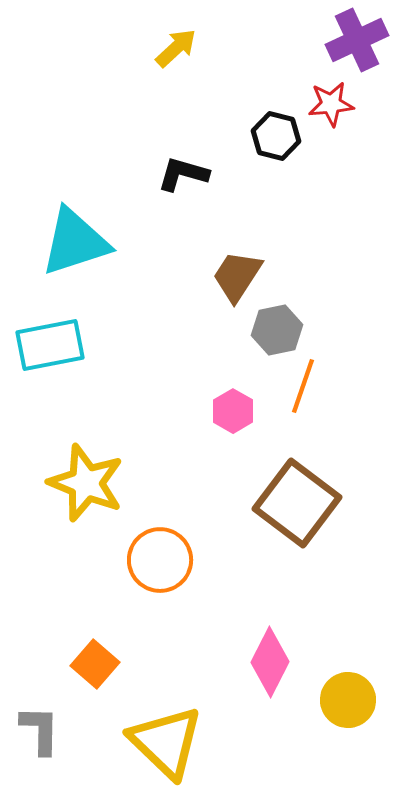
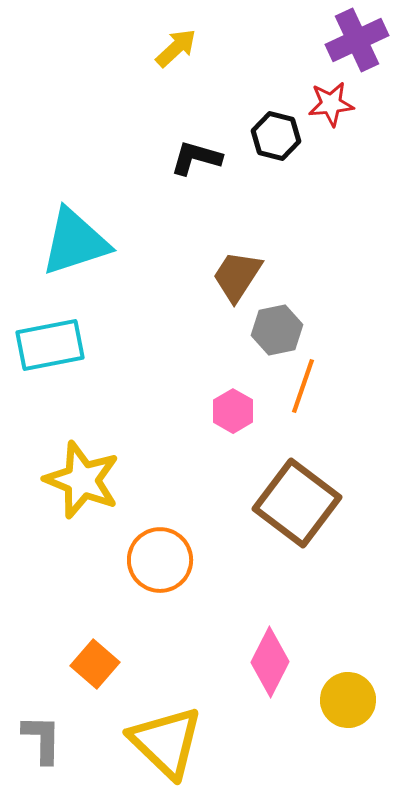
black L-shape: moved 13 px right, 16 px up
yellow star: moved 4 px left, 3 px up
gray L-shape: moved 2 px right, 9 px down
